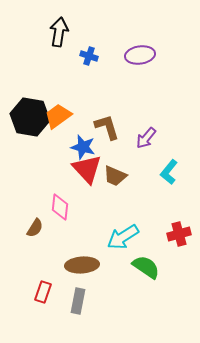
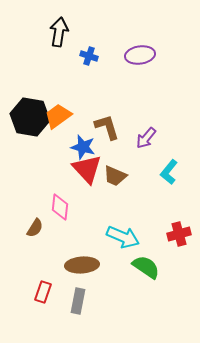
cyan arrow: rotated 124 degrees counterclockwise
